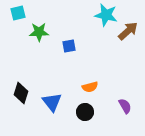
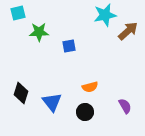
cyan star: moved 1 px left; rotated 25 degrees counterclockwise
